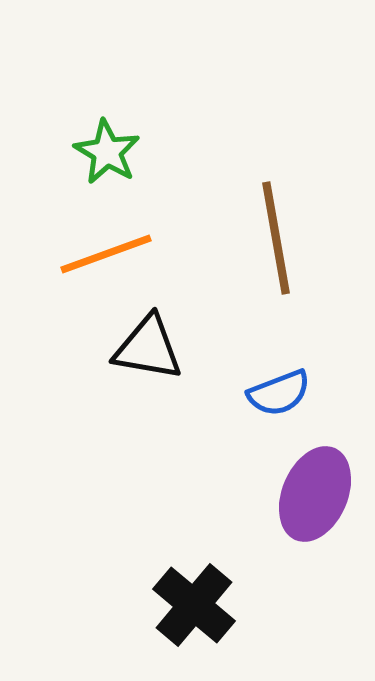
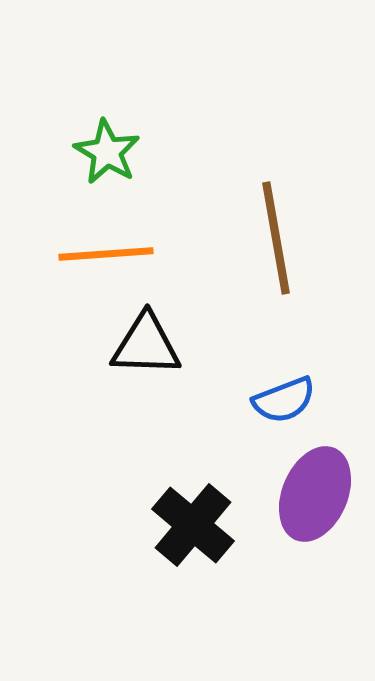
orange line: rotated 16 degrees clockwise
black triangle: moved 2 px left, 3 px up; rotated 8 degrees counterclockwise
blue semicircle: moved 5 px right, 7 px down
black cross: moved 1 px left, 80 px up
